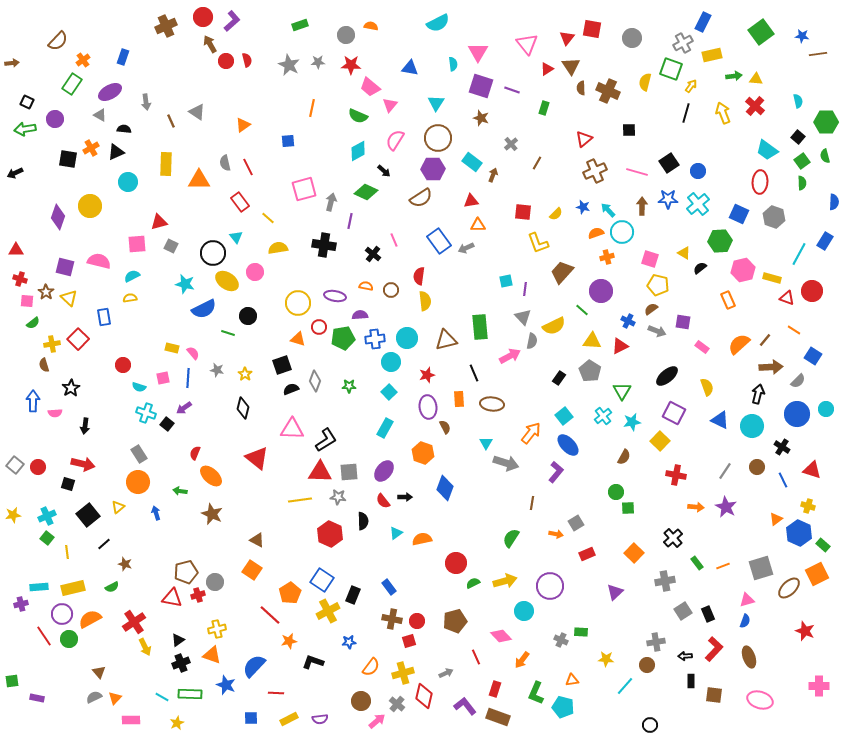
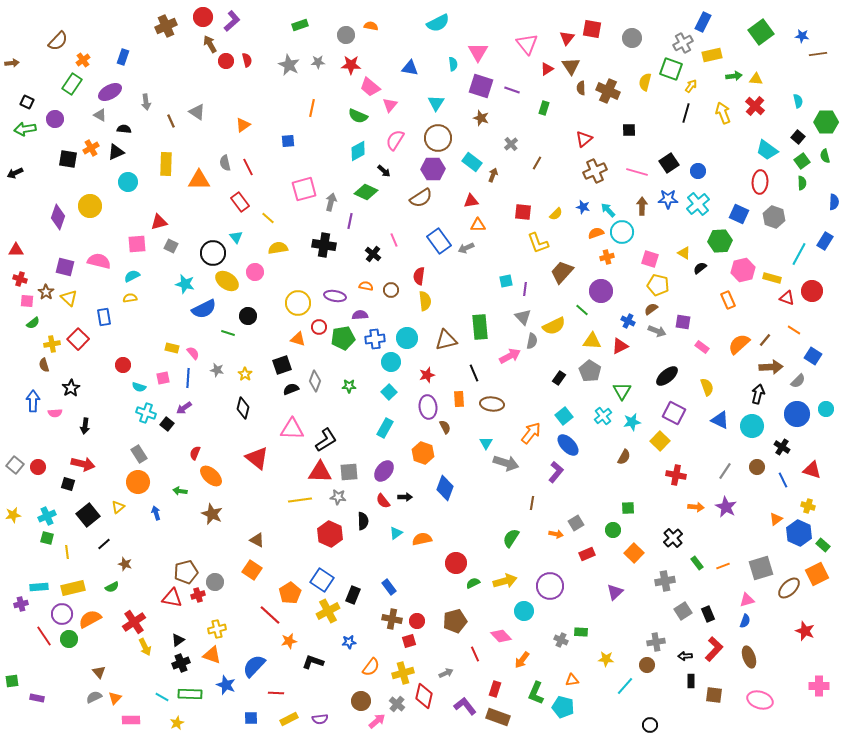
green circle at (616, 492): moved 3 px left, 38 px down
green square at (47, 538): rotated 24 degrees counterclockwise
red line at (476, 657): moved 1 px left, 3 px up
